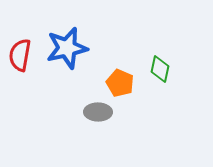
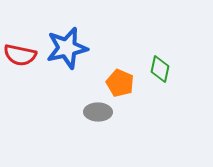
red semicircle: rotated 88 degrees counterclockwise
